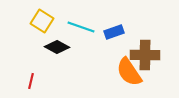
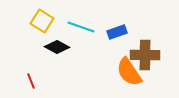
blue rectangle: moved 3 px right
red line: rotated 35 degrees counterclockwise
